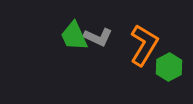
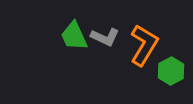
gray L-shape: moved 7 px right
green hexagon: moved 2 px right, 4 px down
